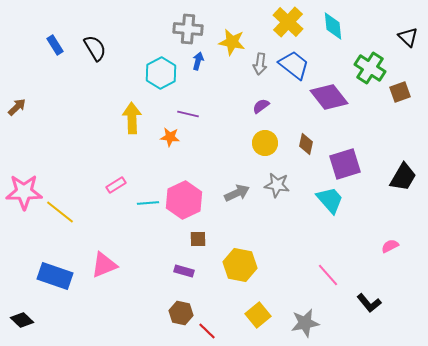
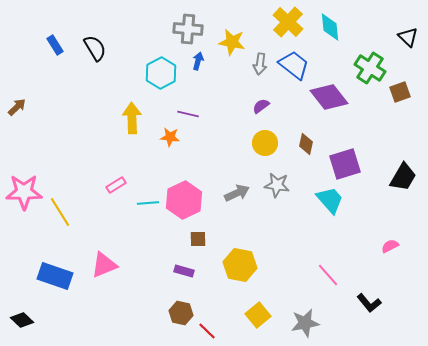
cyan diamond at (333, 26): moved 3 px left, 1 px down
yellow line at (60, 212): rotated 20 degrees clockwise
